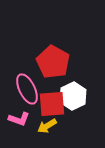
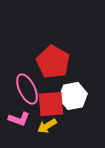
white hexagon: rotated 16 degrees clockwise
red square: moved 1 px left
